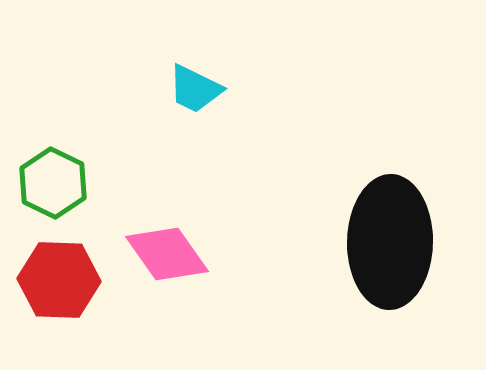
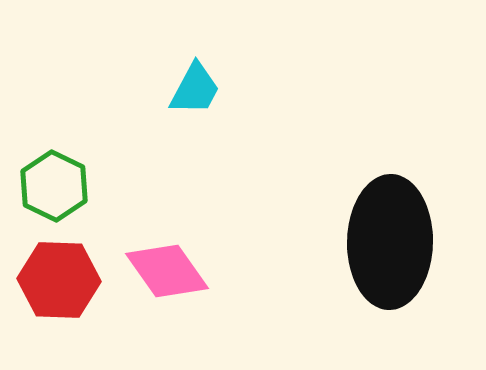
cyan trapezoid: rotated 88 degrees counterclockwise
green hexagon: moved 1 px right, 3 px down
pink diamond: moved 17 px down
